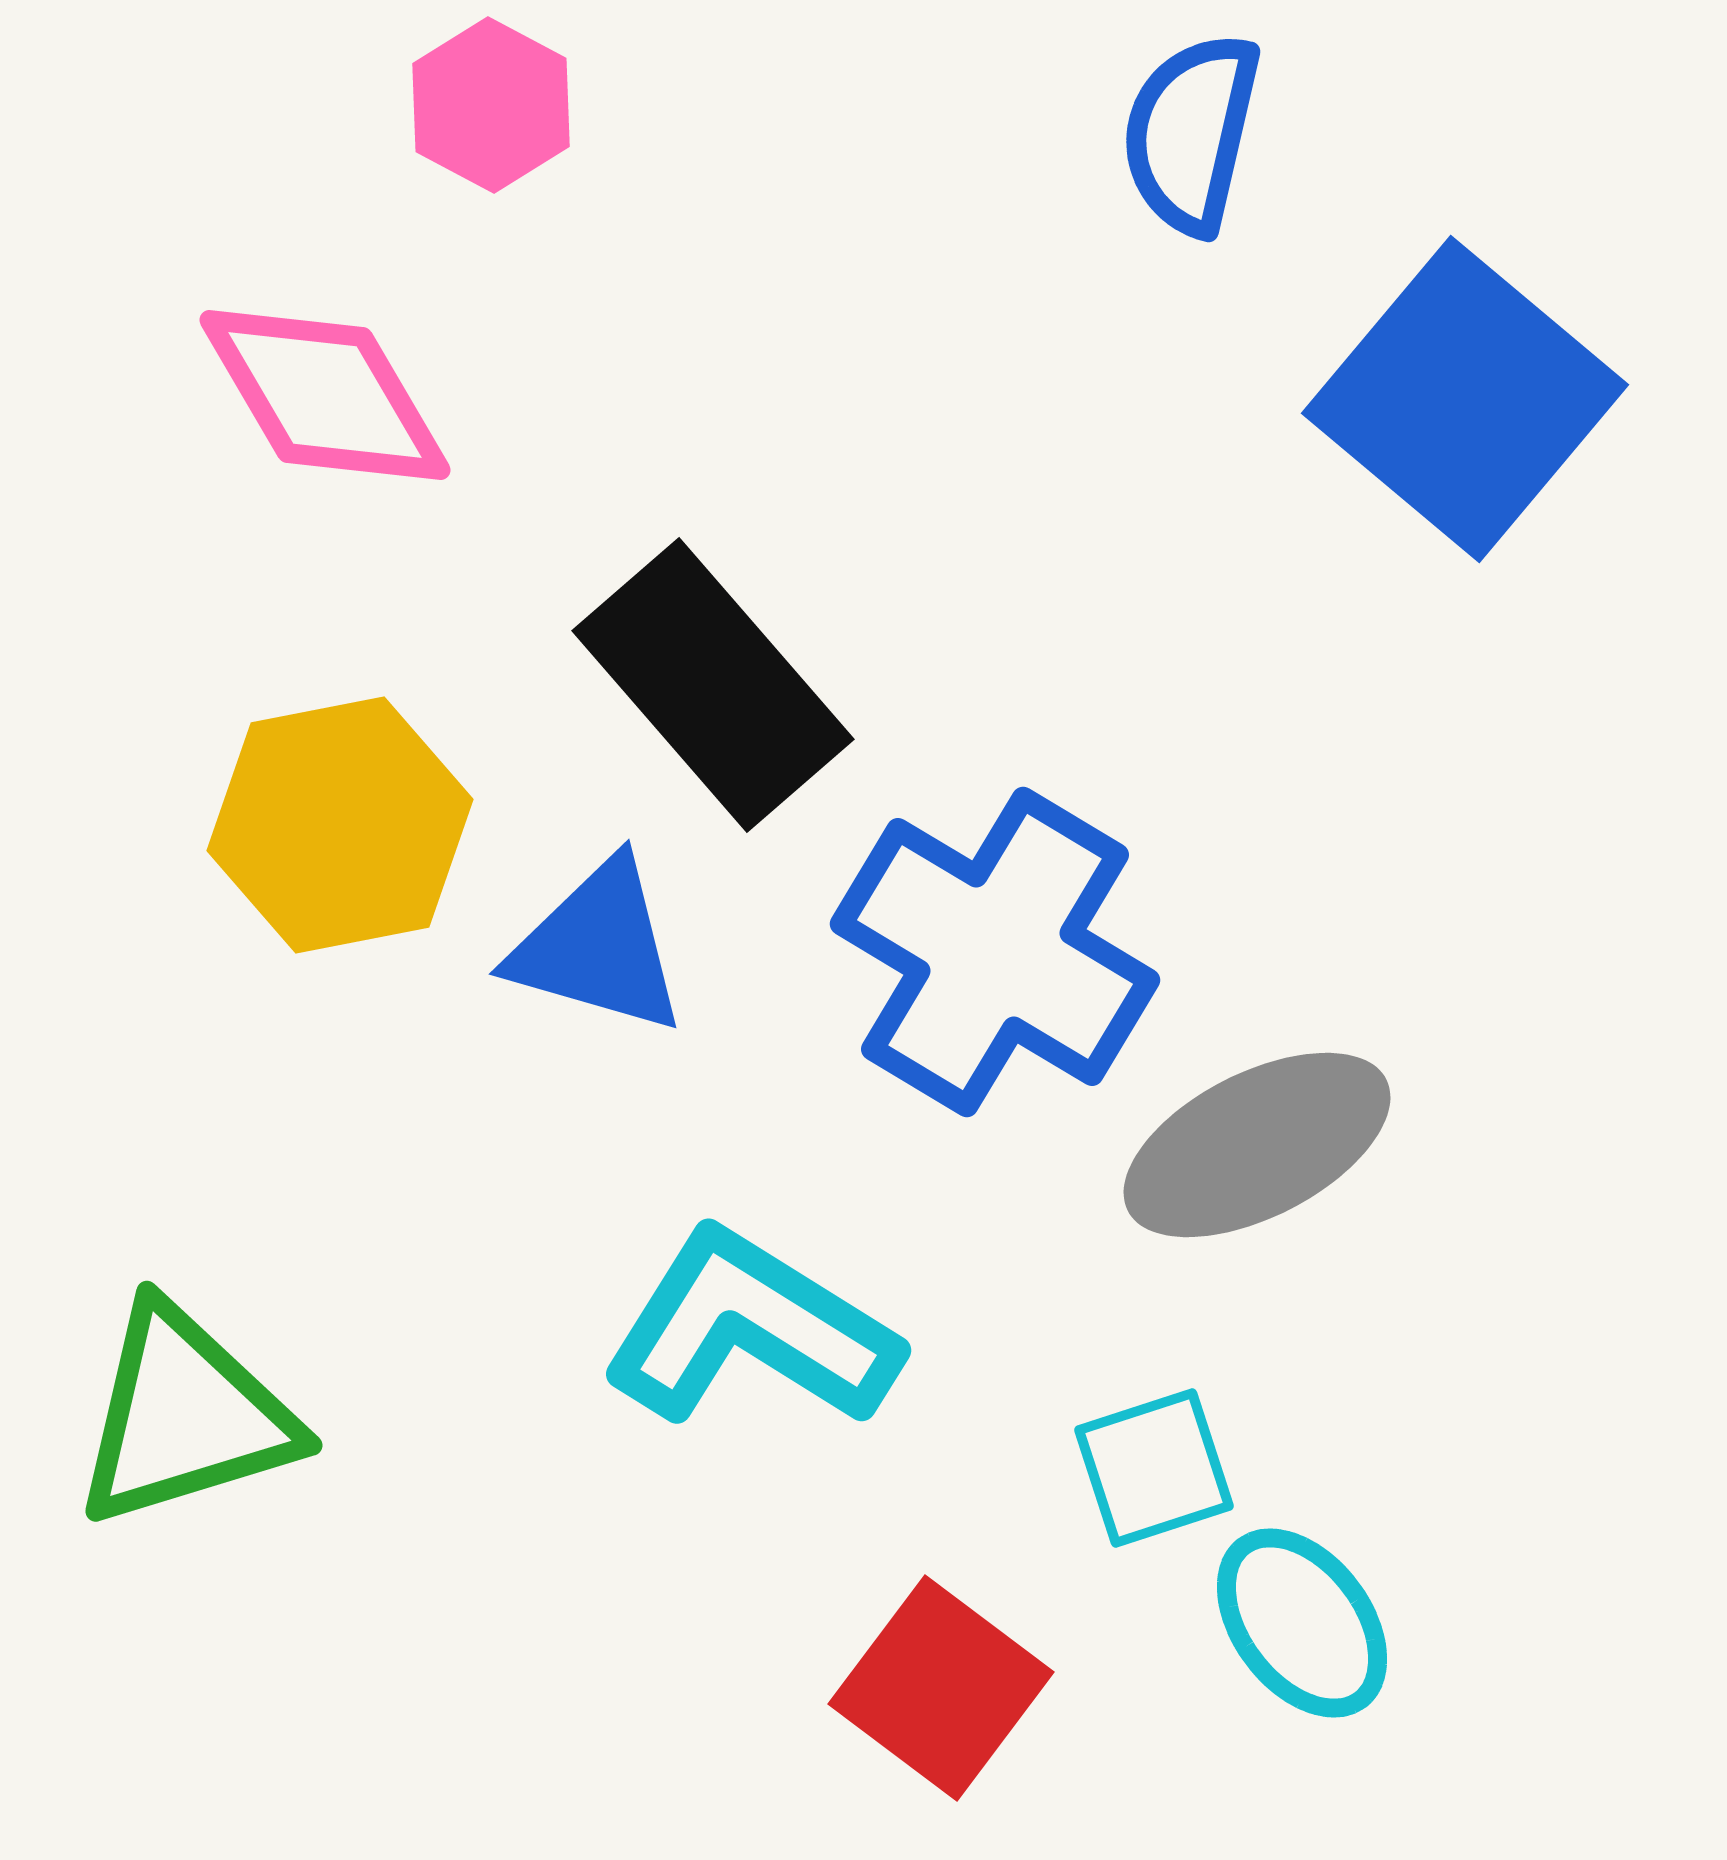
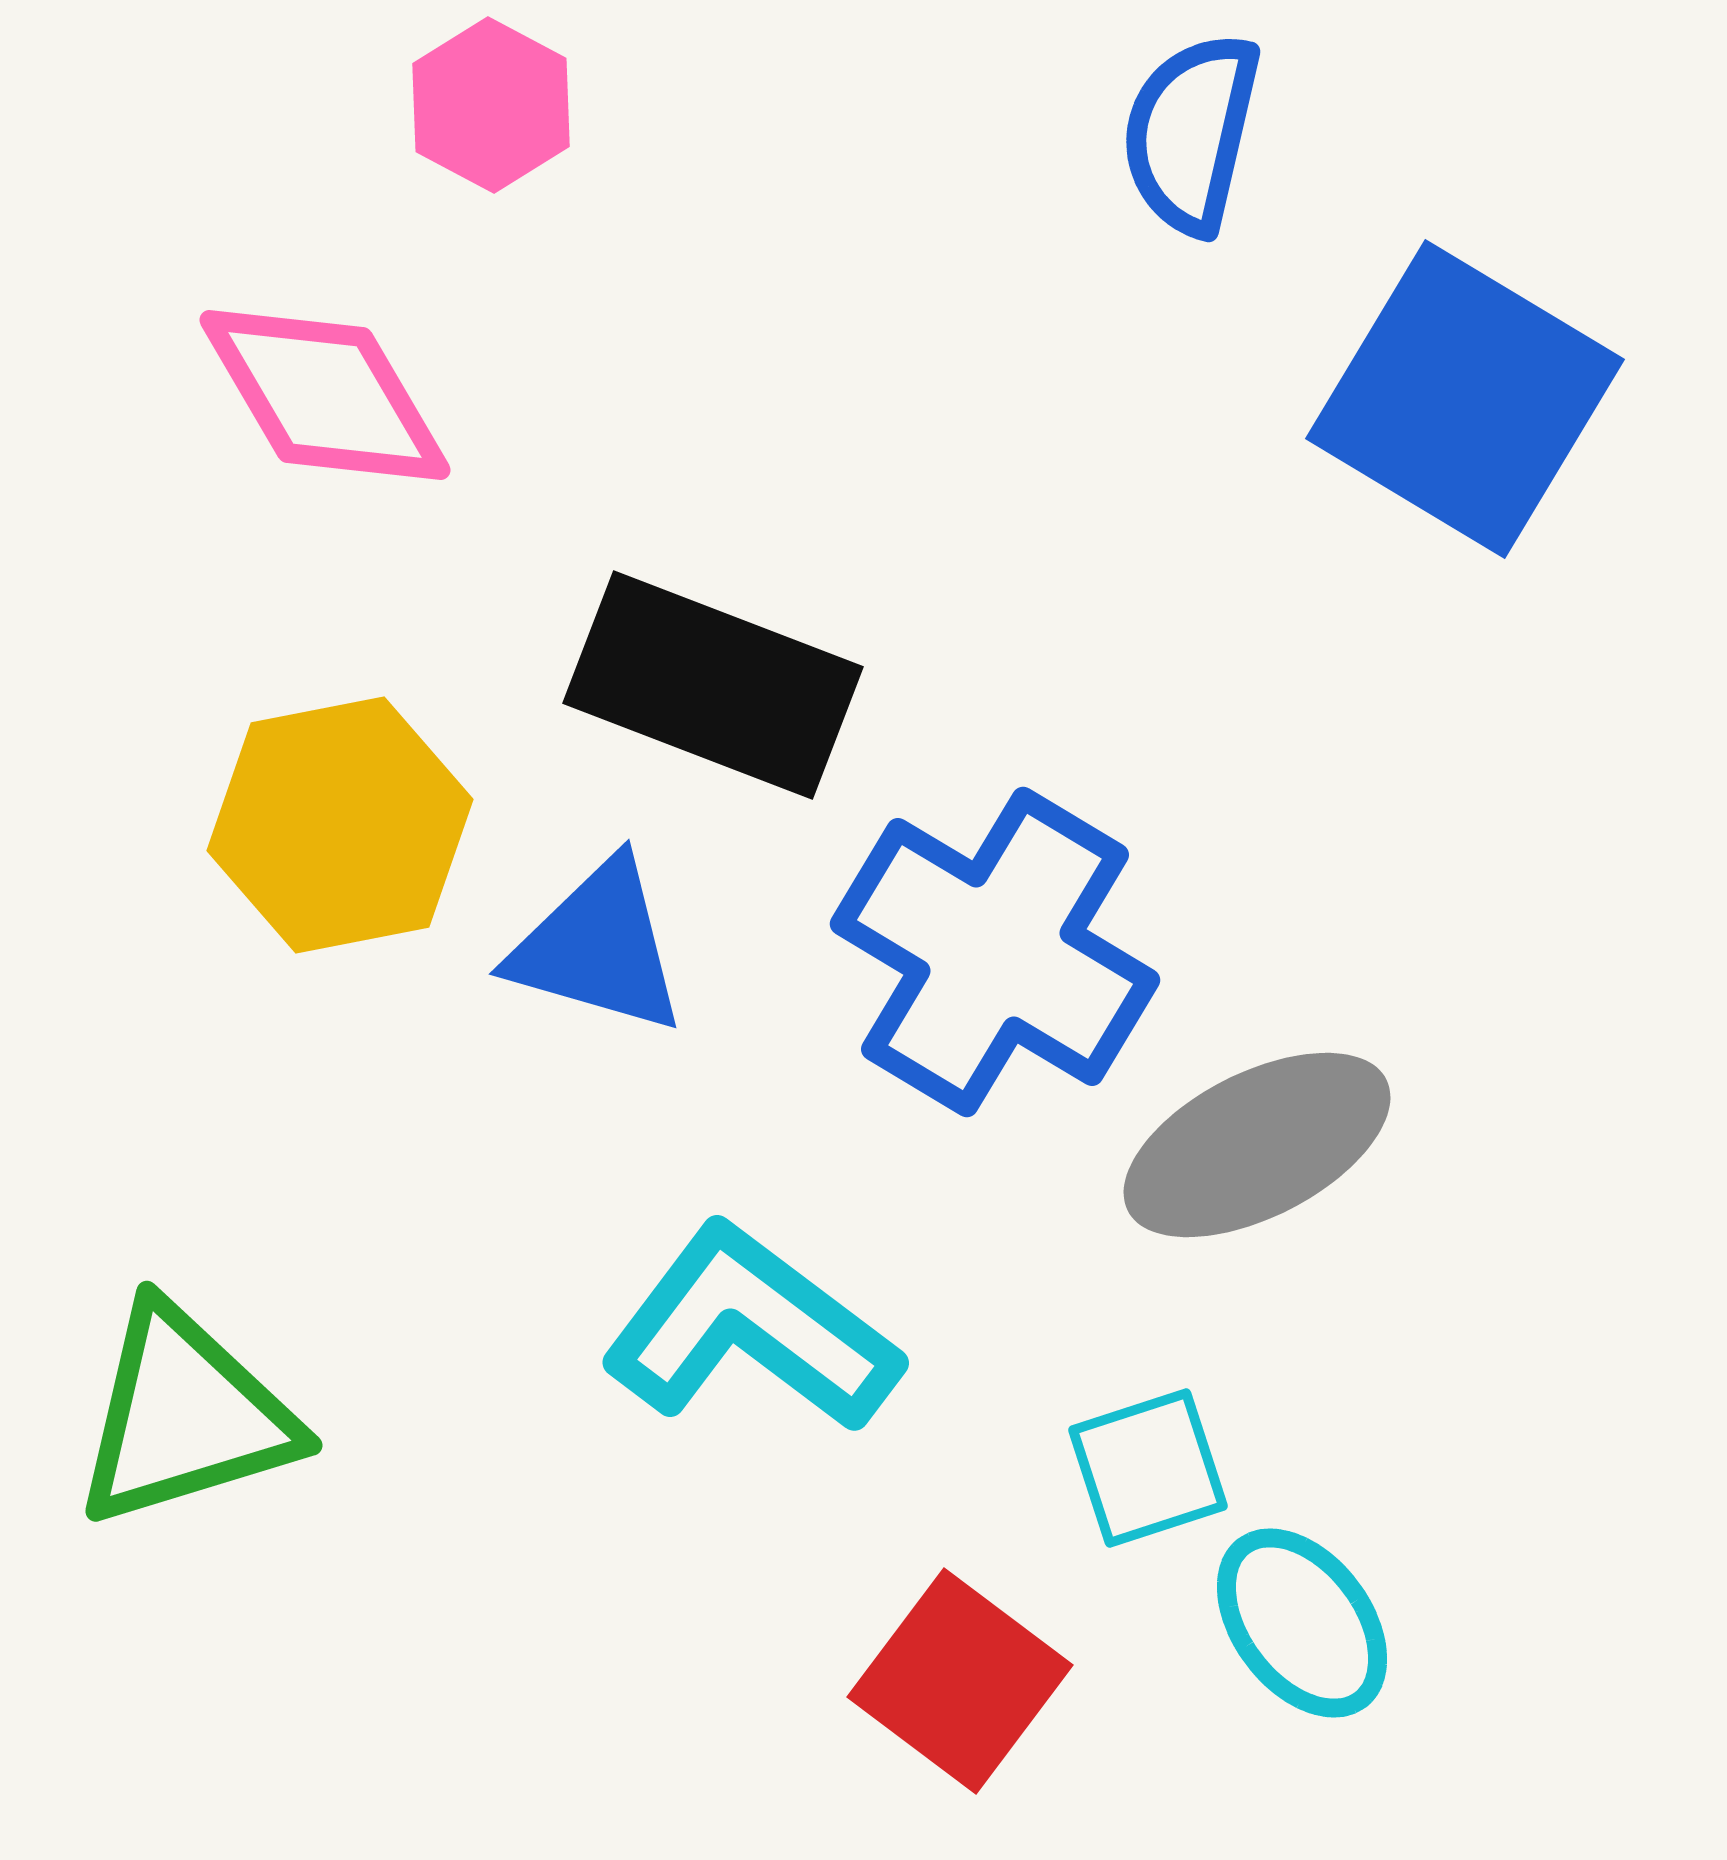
blue square: rotated 9 degrees counterclockwise
black rectangle: rotated 28 degrees counterclockwise
cyan L-shape: rotated 5 degrees clockwise
cyan square: moved 6 px left
red square: moved 19 px right, 7 px up
